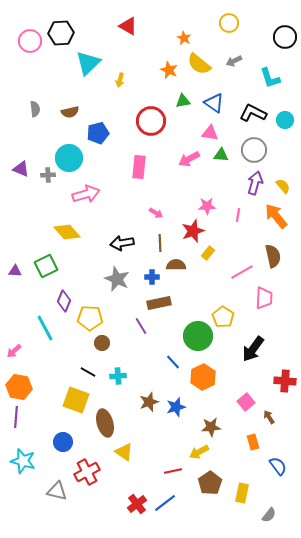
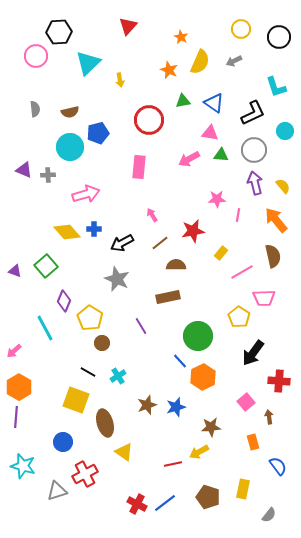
yellow circle at (229, 23): moved 12 px right, 6 px down
red triangle at (128, 26): rotated 42 degrees clockwise
black hexagon at (61, 33): moved 2 px left, 1 px up
black circle at (285, 37): moved 6 px left
orange star at (184, 38): moved 3 px left, 1 px up
pink circle at (30, 41): moved 6 px right, 15 px down
yellow semicircle at (199, 64): moved 1 px right, 2 px up; rotated 105 degrees counterclockwise
cyan L-shape at (270, 78): moved 6 px right, 9 px down
yellow arrow at (120, 80): rotated 24 degrees counterclockwise
black L-shape at (253, 113): rotated 128 degrees clockwise
cyan circle at (285, 120): moved 11 px down
red circle at (151, 121): moved 2 px left, 1 px up
cyan circle at (69, 158): moved 1 px right, 11 px up
purple triangle at (21, 169): moved 3 px right, 1 px down
purple arrow at (255, 183): rotated 30 degrees counterclockwise
pink star at (207, 206): moved 10 px right, 7 px up
pink arrow at (156, 213): moved 4 px left, 2 px down; rotated 152 degrees counterclockwise
orange arrow at (276, 216): moved 4 px down
red star at (193, 231): rotated 10 degrees clockwise
black arrow at (122, 243): rotated 20 degrees counterclockwise
brown line at (160, 243): rotated 54 degrees clockwise
yellow rectangle at (208, 253): moved 13 px right
green square at (46, 266): rotated 15 degrees counterclockwise
purple triangle at (15, 271): rotated 16 degrees clockwise
blue cross at (152, 277): moved 58 px left, 48 px up
pink trapezoid at (264, 298): rotated 85 degrees clockwise
brown rectangle at (159, 303): moved 9 px right, 6 px up
yellow pentagon at (223, 317): moved 16 px right
yellow pentagon at (90, 318): rotated 30 degrees clockwise
black arrow at (253, 349): moved 4 px down
blue line at (173, 362): moved 7 px right, 1 px up
cyan cross at (118, 376): rotated 28 degrees counterclockwise
red cross at (285, 381): moved 6 px left
orange hexagon at (19, 387): rotated 20 degrees clockwise
brown star at (149, 402): moved 2 px left, 3 px down
brown arrow at (269, 417): rotated 24 degrees clockwise
cyan star at (23, 461): moved 5 px down
red line at (173, 471): moved 7 px up
red cross at (87, 472): moved 2 px left, 2 px down
brown pentagon at (210, 483): moved 2 px left, 14 px down; rotated 20 degrees counterclockwise
gray triangle at (57, 491): rotated 30 degrees counterclockwise
yellow rectangle at (242, 493): moved 1 px right, 4 px up
red cross at (137, 504): rotated 24 degrees counterclockwise
